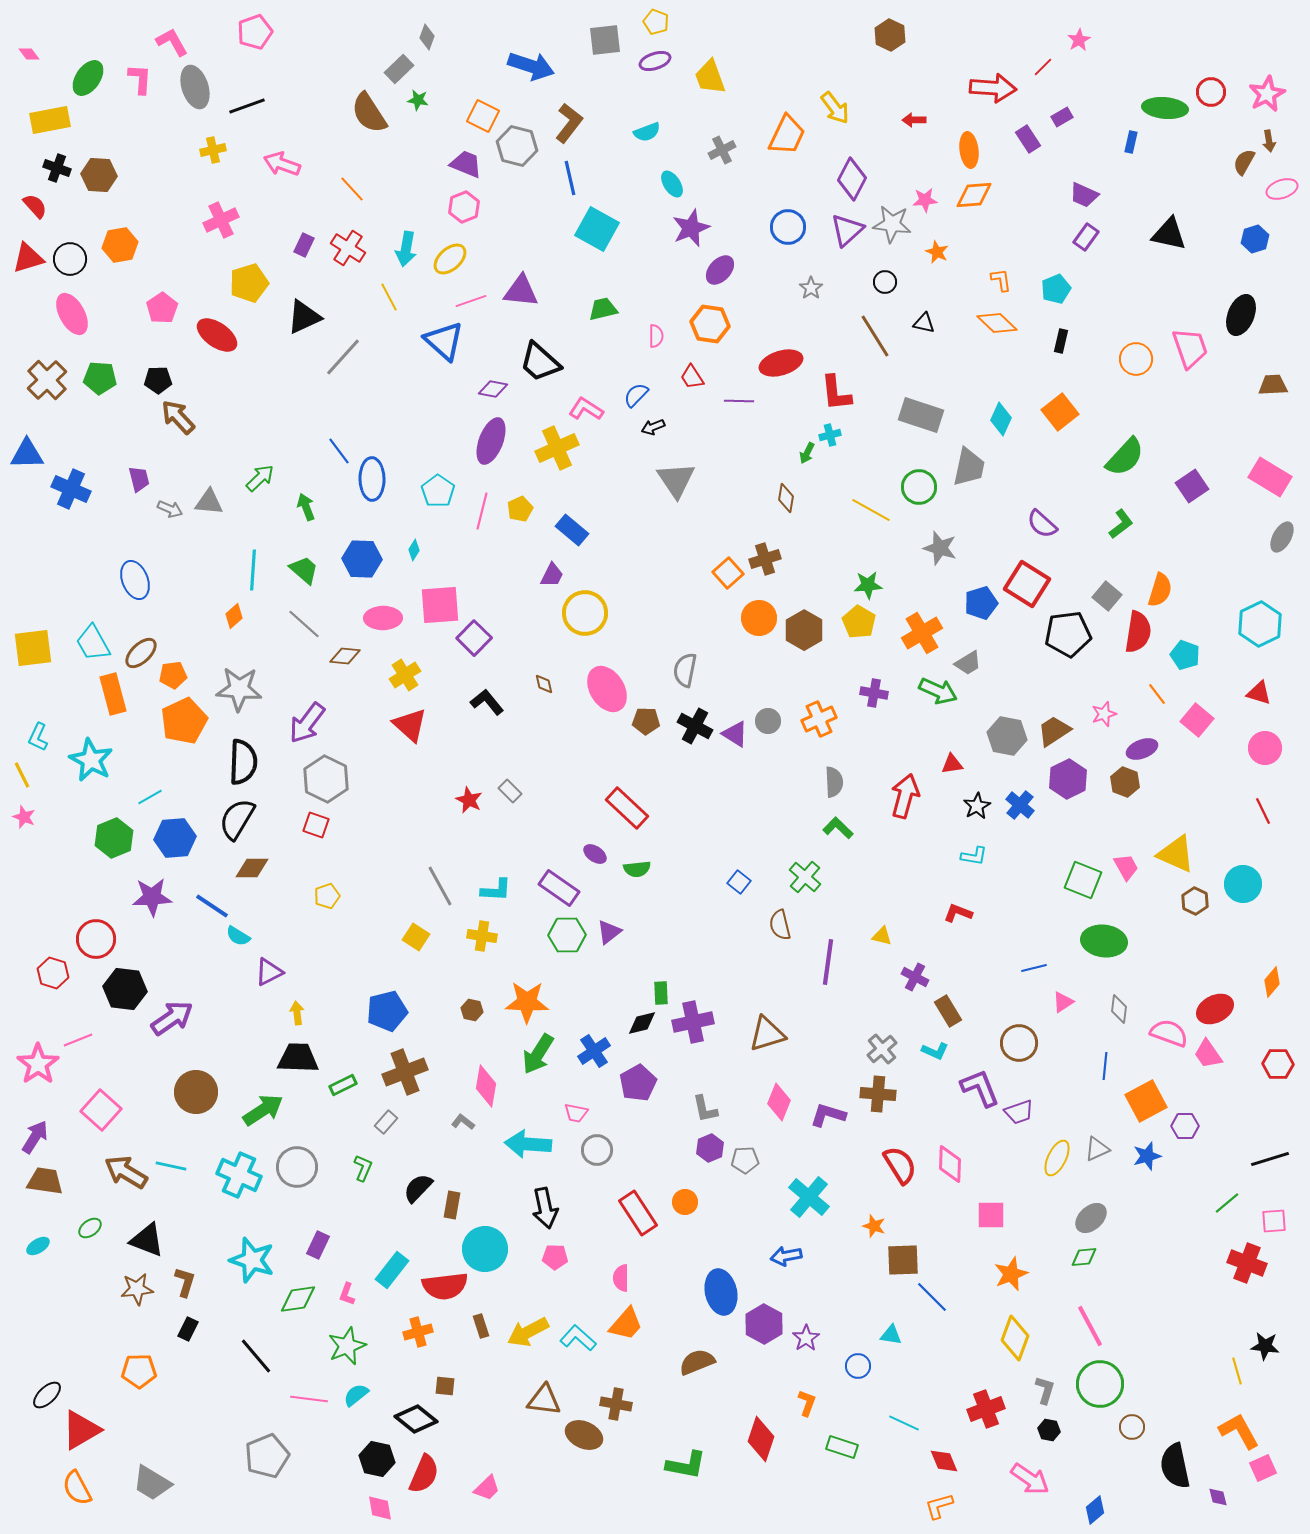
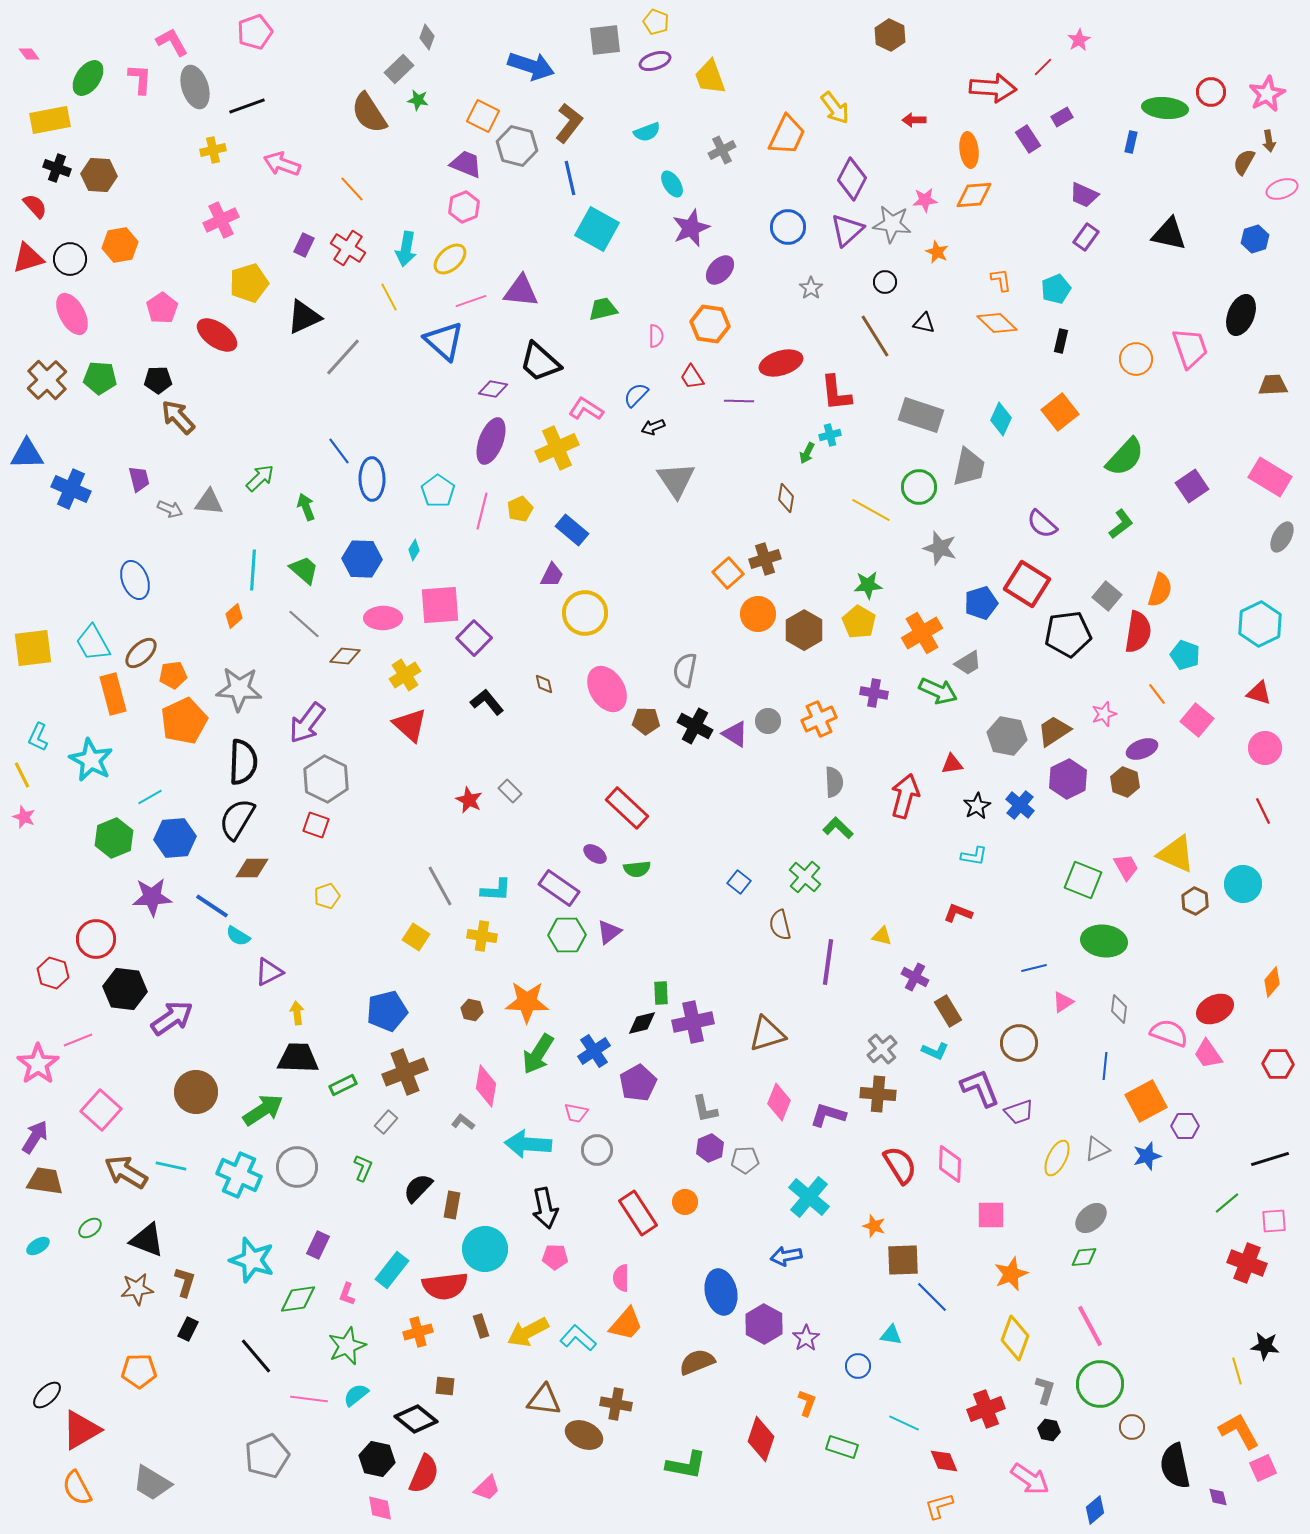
orange circle at (759, 618): moved 1 px left, 4 px up
